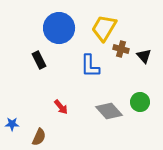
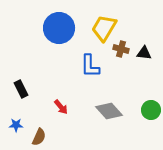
black triangle: moved 3 px up; rotated 42 degrees counterclockwise
black rectangle: moved 18 px left, 29 px down
green circle: moved 11 px right, 8 px down
blue star: moved 4 px right, 1 px down
